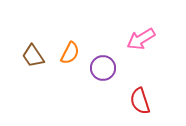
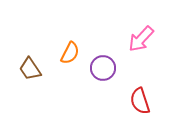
pink arrow: rotated 16 degrees counterclockwise
brown trapezoid: moved 3 px left, 13 px down
